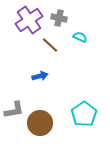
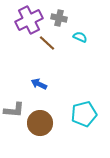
purple cross: rotated 8 degrees clockwise
brown line: moved 3 px left, 2 px up
blue arrow: moved 1 px left, 8 px down; rotated 140 degrees counterclockwise
gray L-shape: rotated 15 degrees clockwise
cyan pentagon: rotated 20 degrees clockwise
